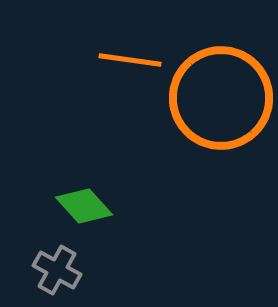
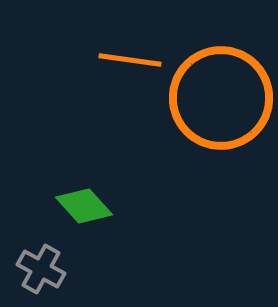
gray cross: moved 16 px left, 1 px up
